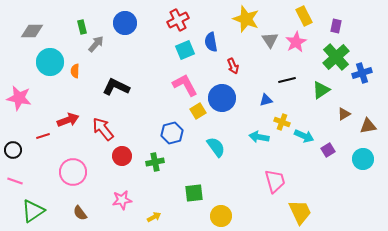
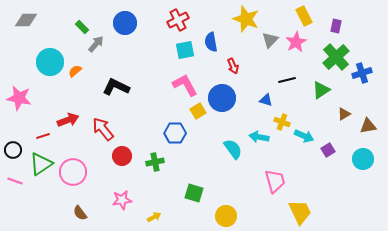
green rectangle at (82, 27): rotated 32 degrees counterclockwise
gray diamond at (32, 31): moved 6 px left, 11 px up
gray triangle at (270, 40): rotated 18 degrees clockwise
cyan square at (185, 50): rotated 12 degrees clockwise
orange semicircle at (75, 71): rotated 48 degrees clockwise
blue triangle at (266, 100): rotated 32 degrees clockwise
blue hexagon at (172, 133): moved 3 px right; rotated 15 degrees clockwise
cyan semicircle at (216, 147): moved 17 px right, 2 px down
green square at (194, 193): rotated 24 degrees clockwise
green triangle at (33, 211): moved 8 px right, 47 px up
yellow circle at (221, 216): moved 5 px right
